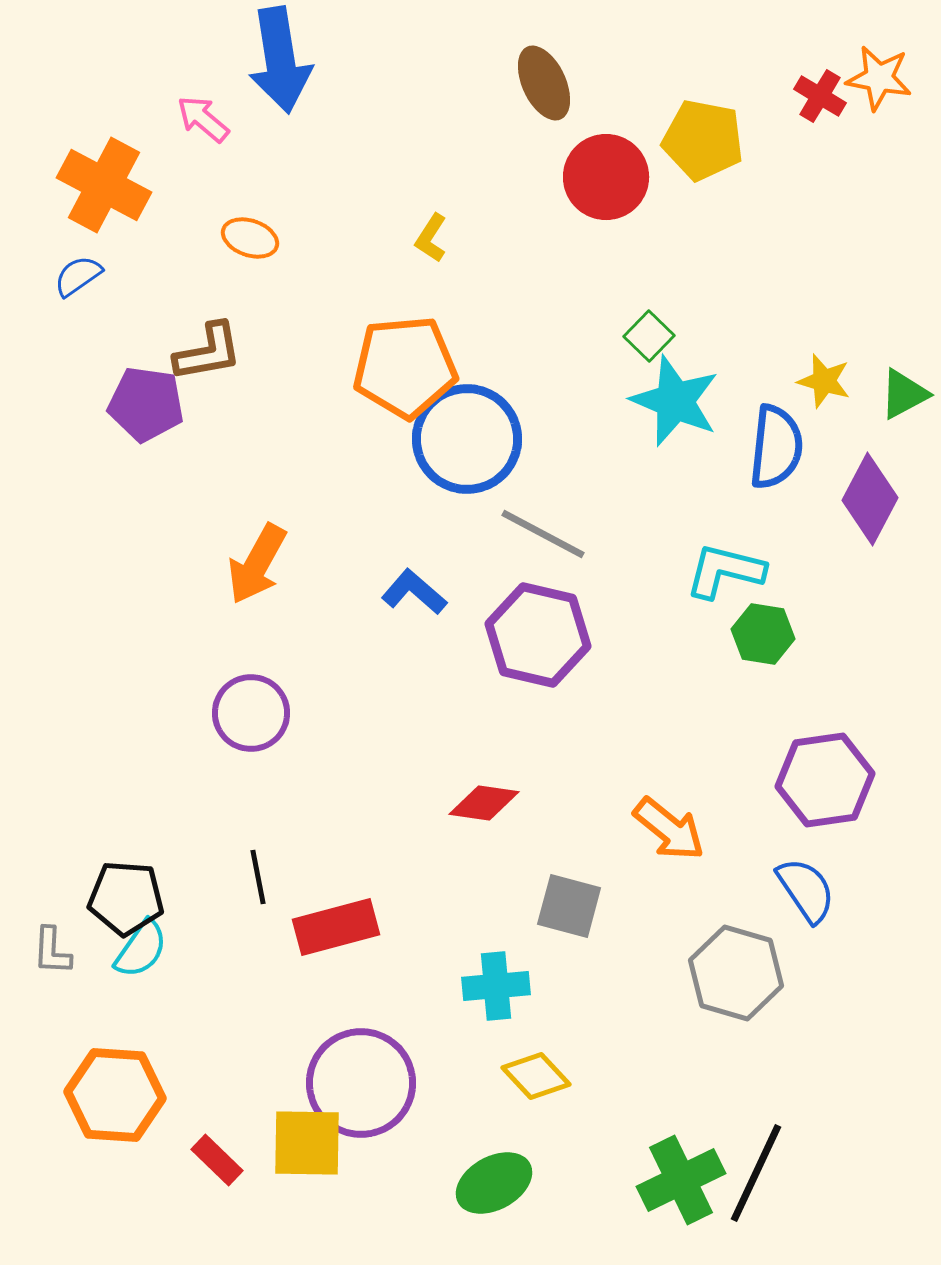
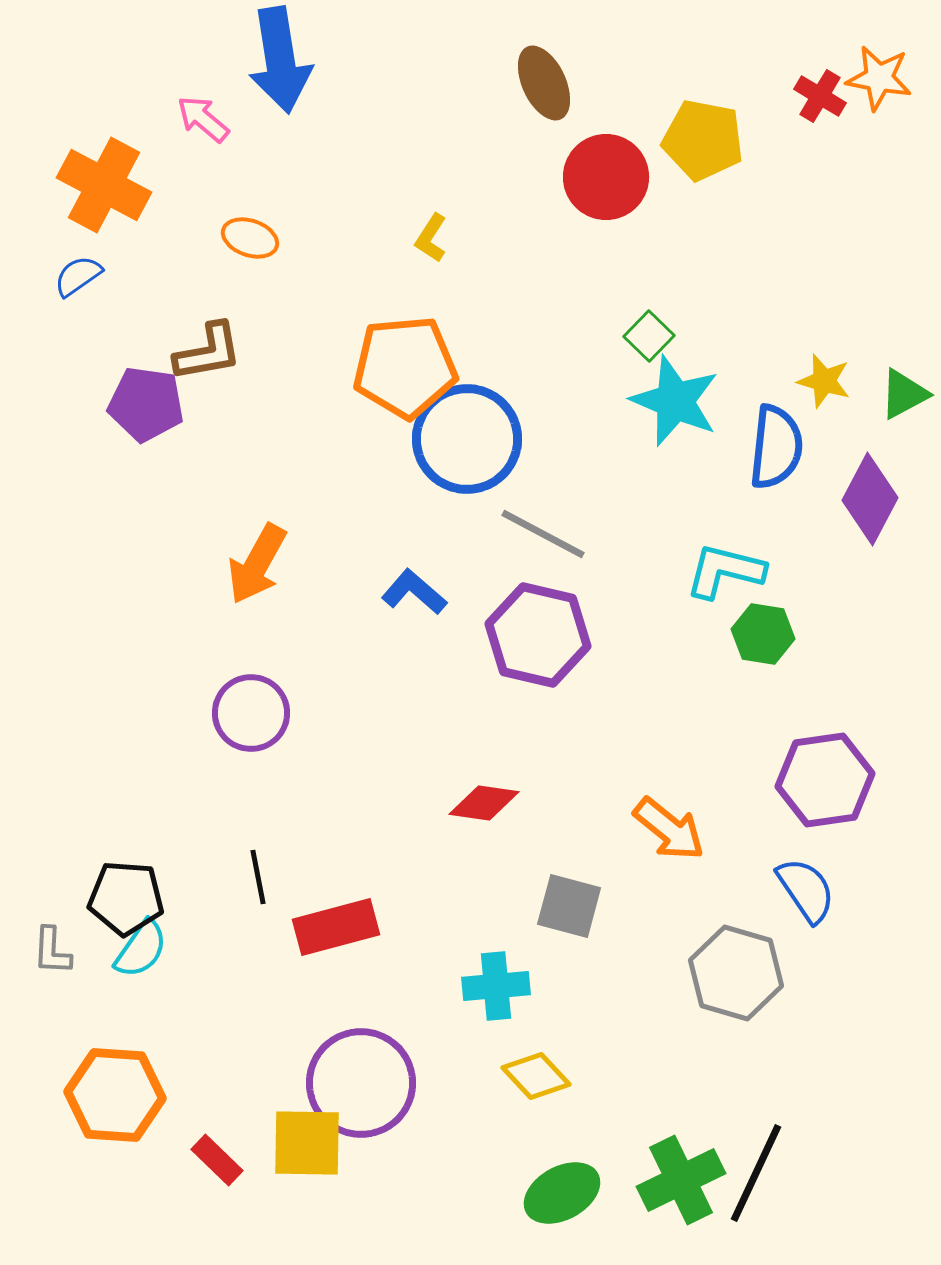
green ellipse at (494, 1183): moved 68 px right, 10 px down
